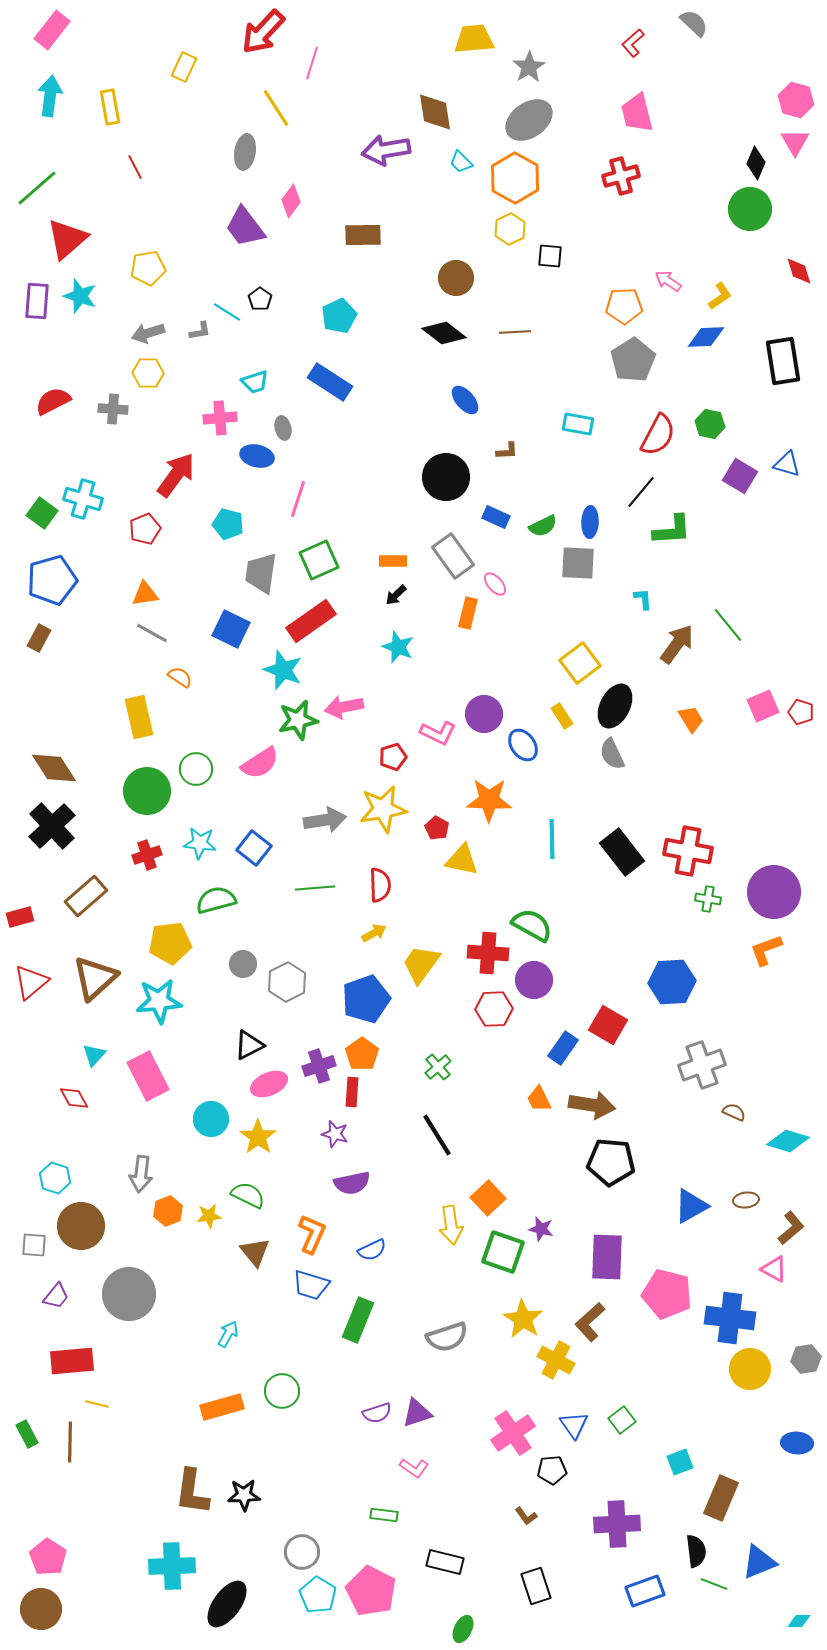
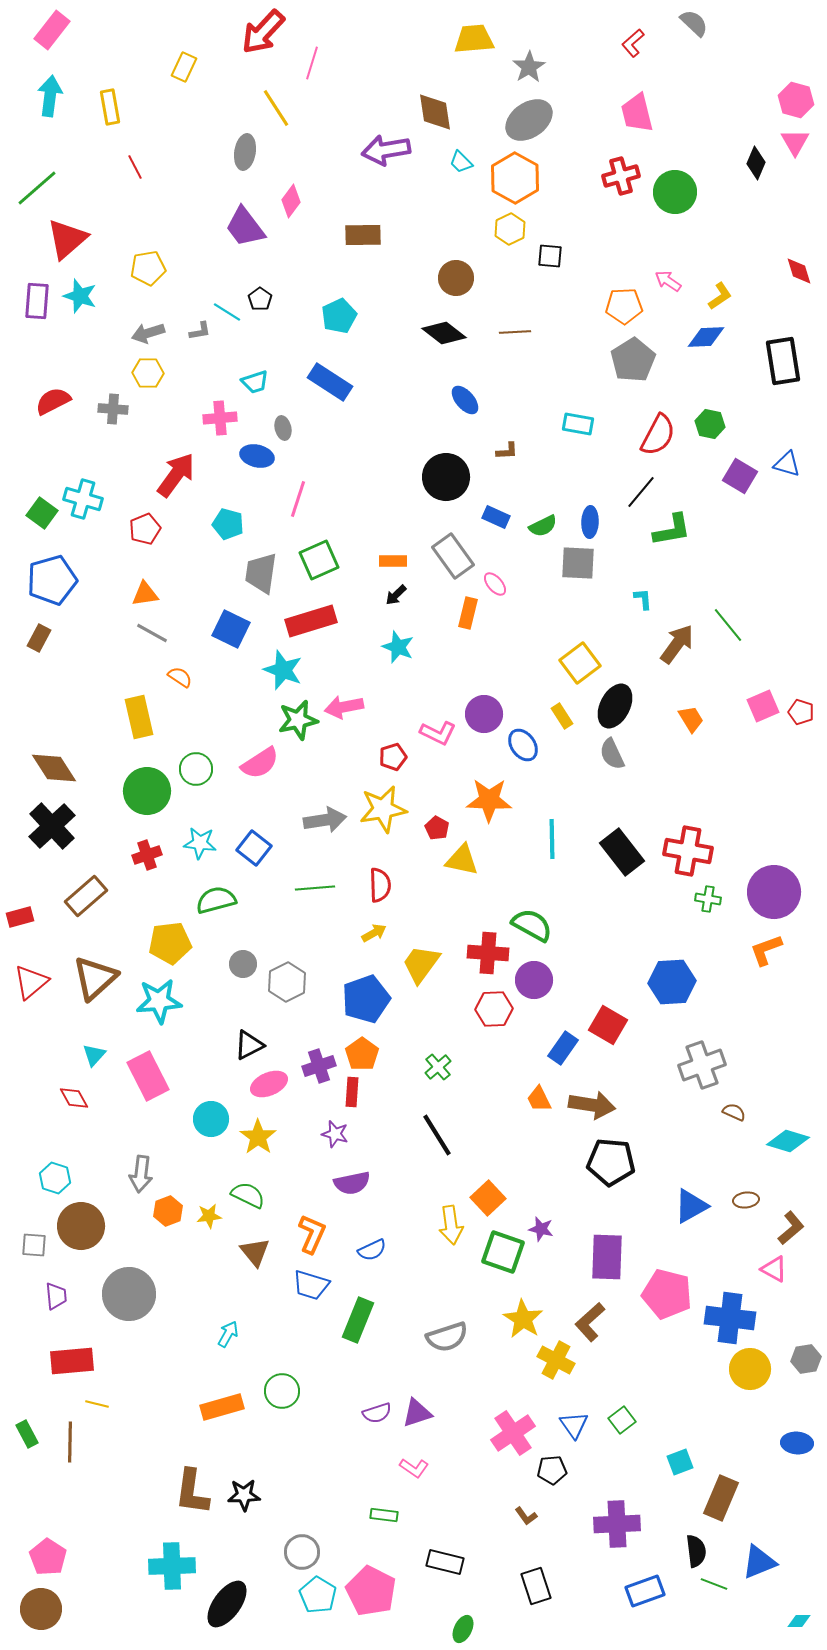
green circle at (750, 209): moved 75 px left, 17 px up
green L-shape at (672, 530): rotated 6 degrees counterclockwise
red rectangle at (311, 621): rotated 18 degrees clockwise
purple trapezoid at (56, 1296): rotated 44 degrees counterclockwise
